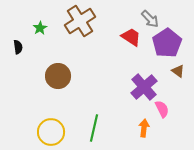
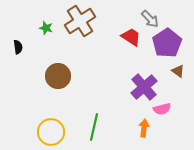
green star: moved 6 px right; rotated 24 degrees counterclockwise
pink semicircle: rotated 102 degrees clockwise
green line: moved 1 px up
